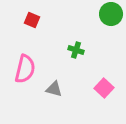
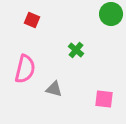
green cross: rotated 21 degrees clockwise
pink square: moved 11 px down; rotated 36 degrees counterclockwise
